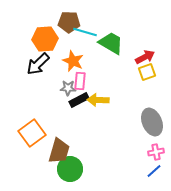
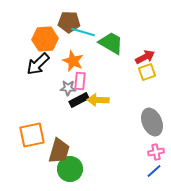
cyan line: moved 2 px left
orange square: moved 2 px down; rotated 24 degrees clockwise
